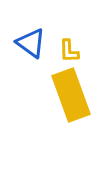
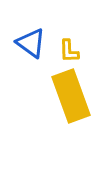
yellow rectangle: moved 1 px down
